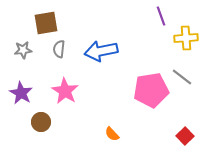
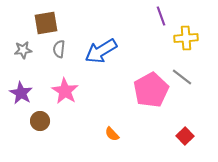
blue arrow: rotated 20 degrees counterclockwise
pink pentagon: rotated 20 degrees counterclockwise
brown circle: moved 1 px left, 1 px up
